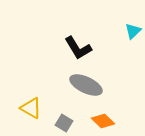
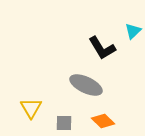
black L-shape: moved 24 px right
yellow triangle: rotated 30 degrees clockwise
gray square: rotated 30 degrees counterclockwise
